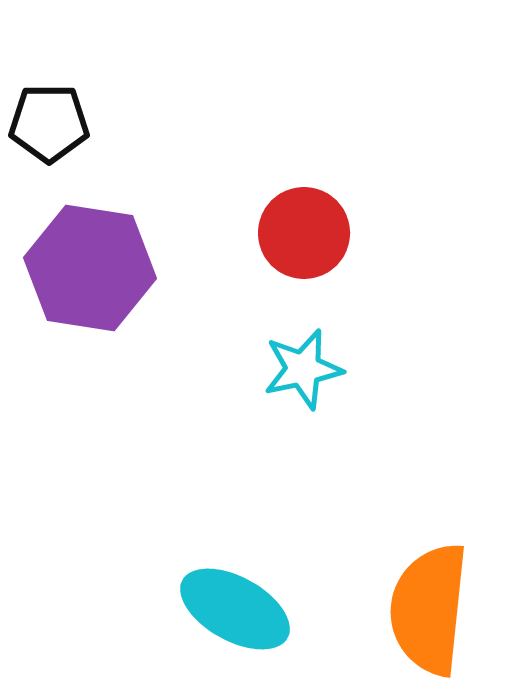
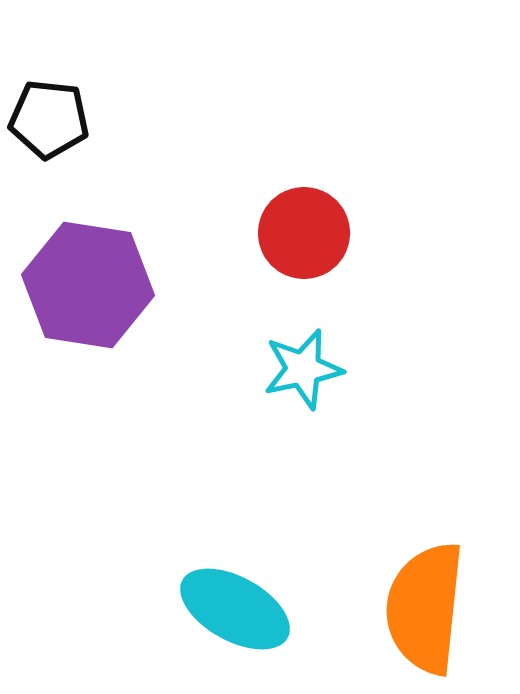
black pentagon: moved 4 px up; rotated 6 degrees clockwise
purple hexagon: moved 2 px left, 17 px down
orange semicircle: moved 4 px left, 1 px up
